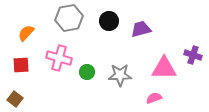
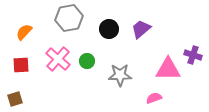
black circle: moved 8 px down
purple trapezoid: rotated 25 degrees counterclockwise
orange semicircle: moved 2 px left, 1 px up
pink cross: moved 1 px left, 1 px down; rotated 25 degrees clockwise
pink triangle: moved 4 px right, 1 px down
green circle: moved 11 px up
brown square: rotated 35 degrees clockwise
